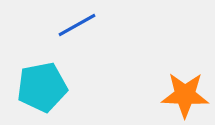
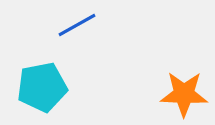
orange star: moved 1 px left, 1 px up
